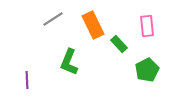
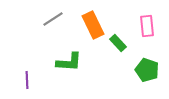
green rectangle: moved 1 px left, 1 px up
green L-shape: rotated 108 degrees counterclockwise
green pentagon: rotated 25 degrees counterclockwise
